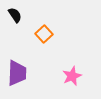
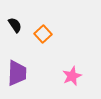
black semicircle: moved 10 px down
orange square: moved 1 px left
